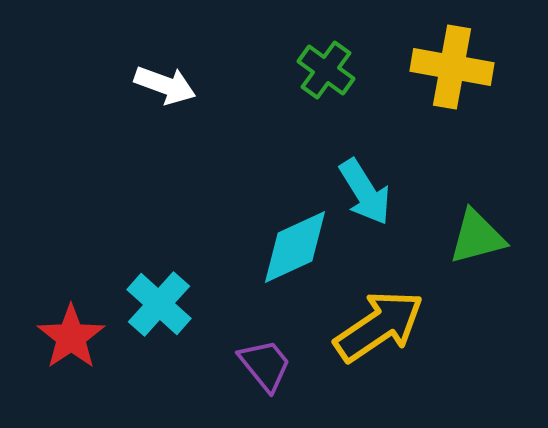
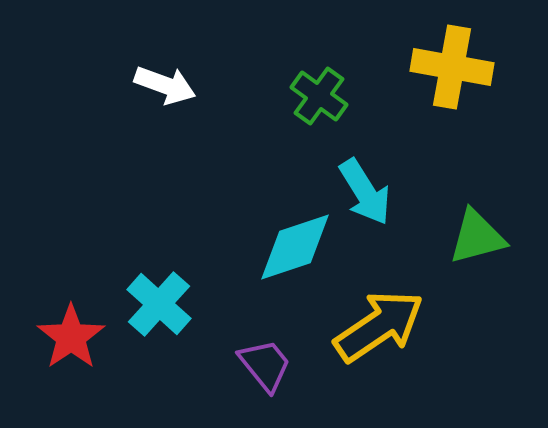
green cross: moved 7 px left, 26 px down
cyan diamond: rotated 6 degrees clockwise
